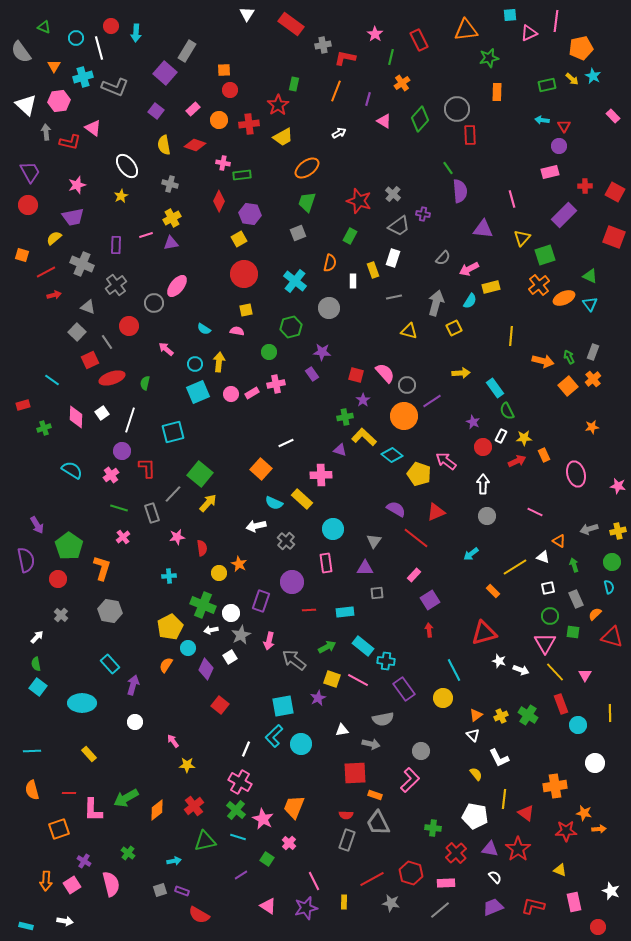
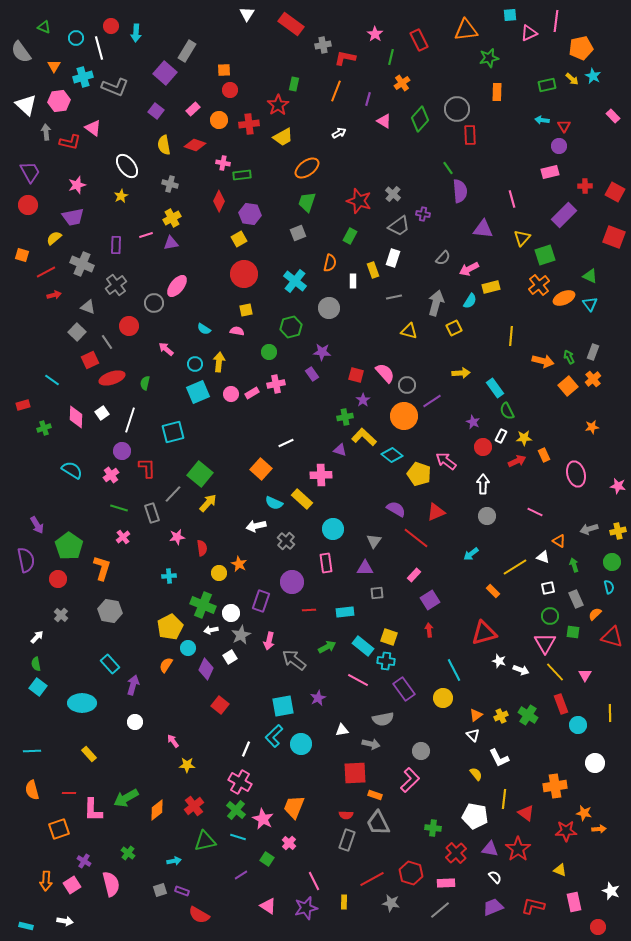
yellow square at (332, 679): moved 57 px right, 42 px up
